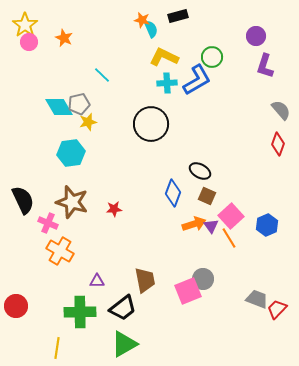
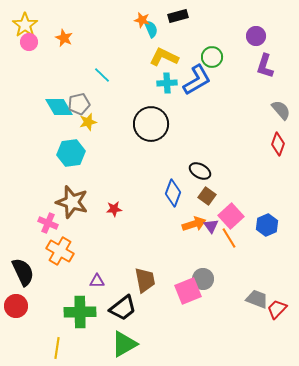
brown square at (207, 196): rotated 12 degrees clockwise
black semicircle at (23, 200): moved 72 px down
